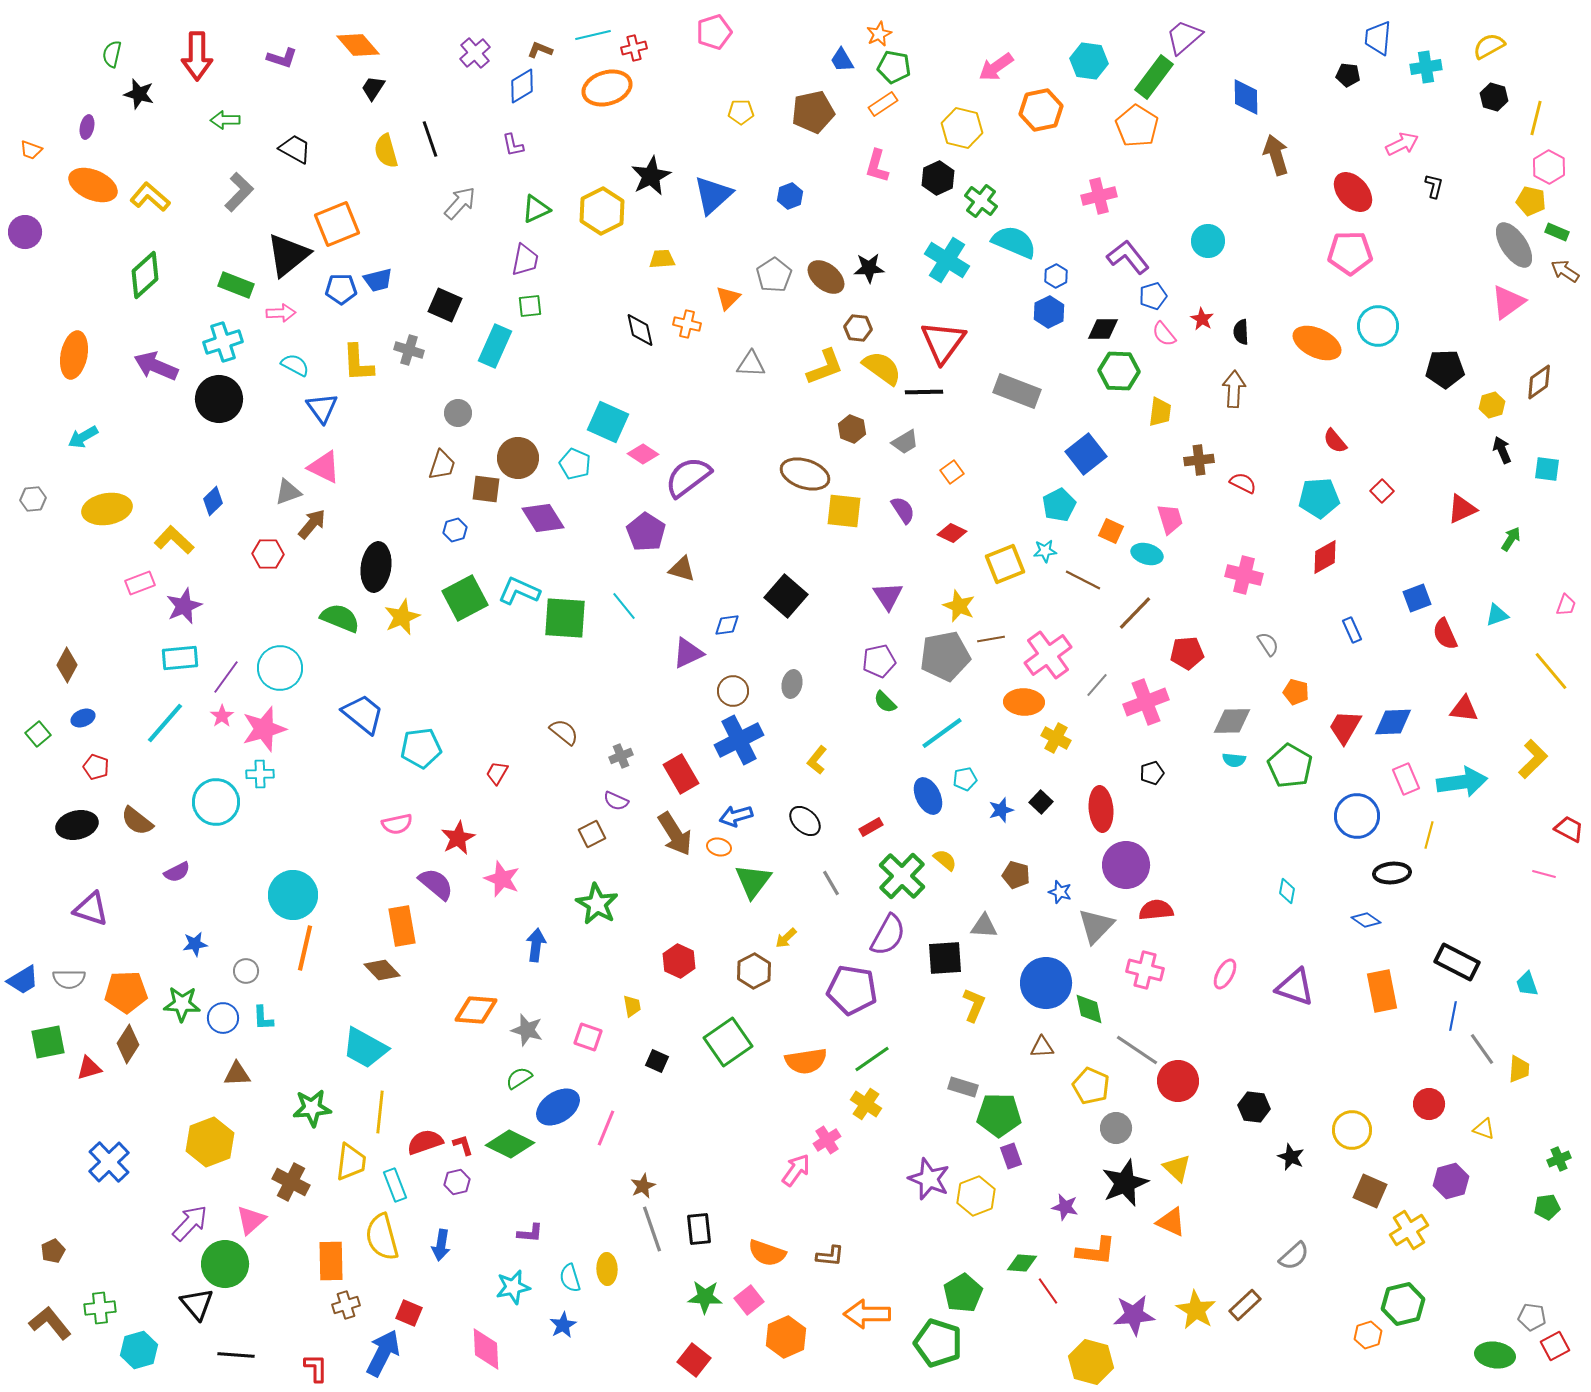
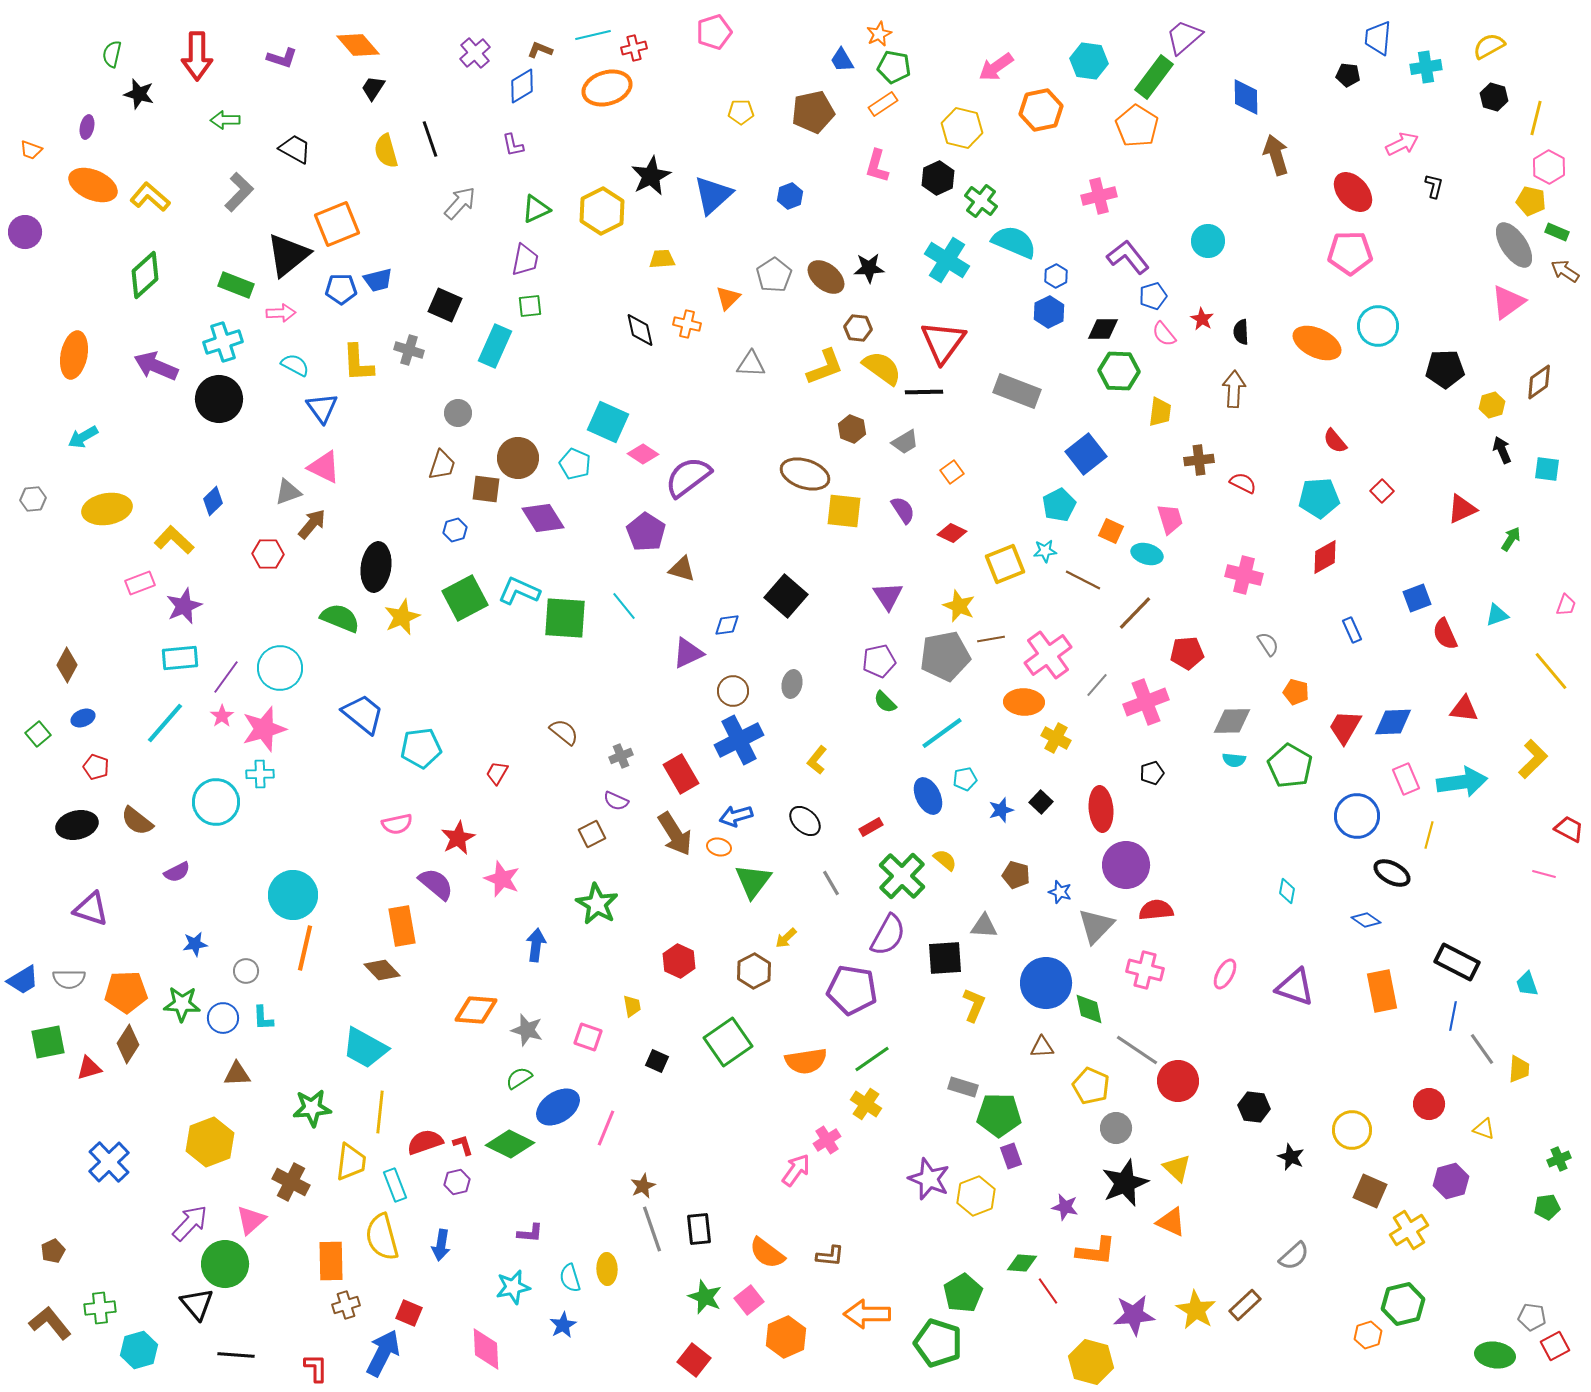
black ellipse at (1392, 873): rotated 33 degrees clockwise
orange semicircle at (767, 1253): rotated 18 degrees clockwise
green star at (705, 1297): rotated 20 degrees clockwise
